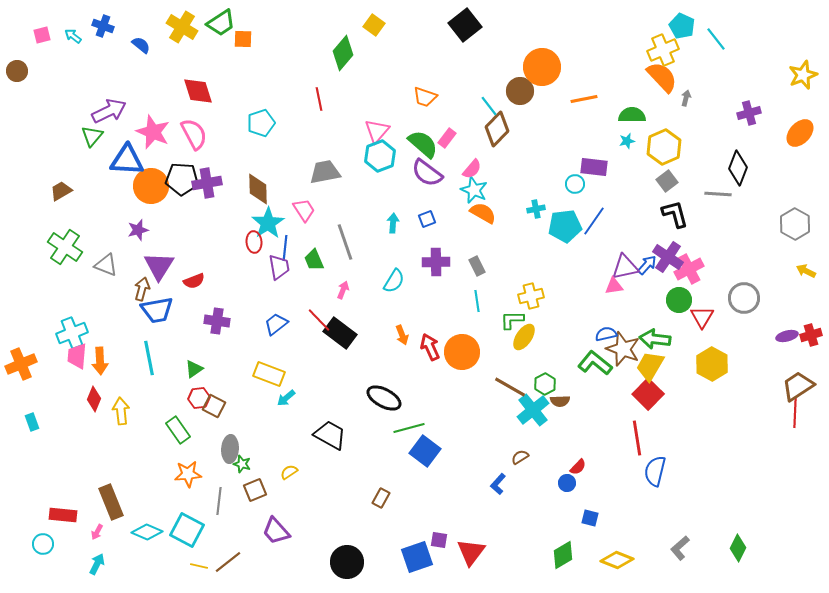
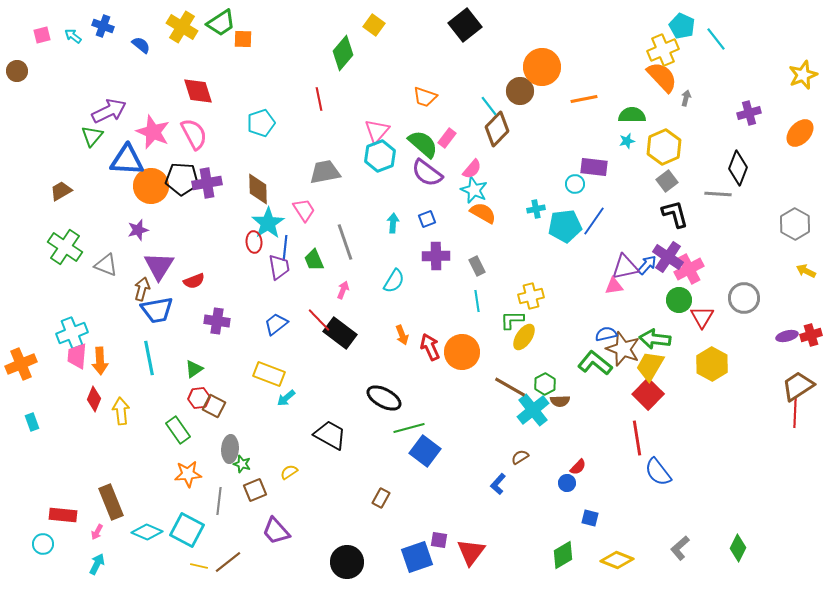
purple cross at (436, 262): moved 6 px up
blue semicircle at (655, 471): moved 3 px right, 1 px down; rotated 52 degrees counterclockwise
